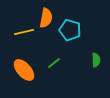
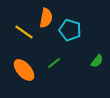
yellow line: rotated 48 degrees clockwise
green semicircle: moved 1 px right, 1 px down; rotated 40 degrees clockwise
